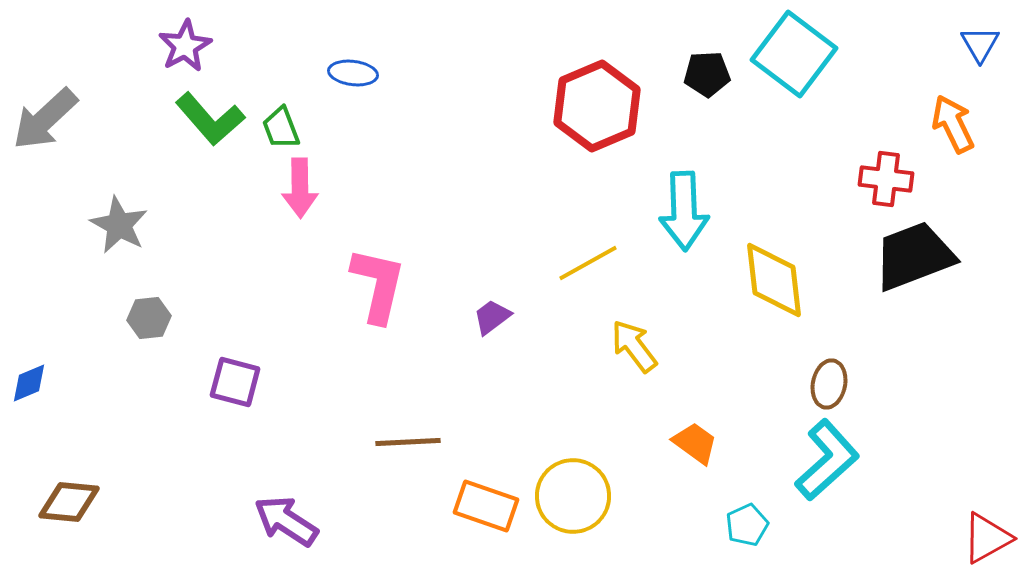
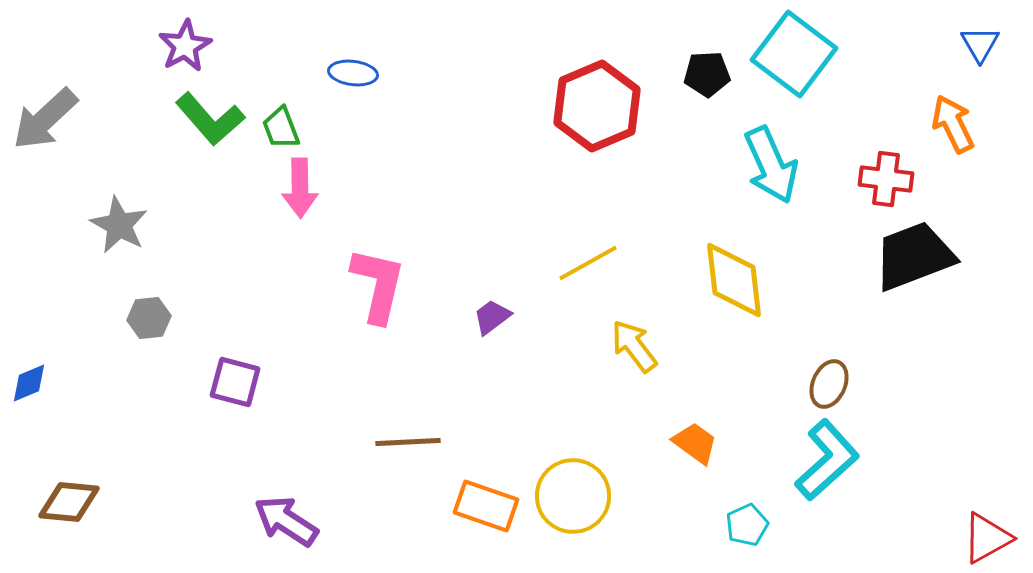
cyan arrow: moved 87 px right, 46 px up; rotated 22 degrees counterclockwise
yellow diamond: moved 40 px left
brown ellipse: rotated 12 degrees clockwise
